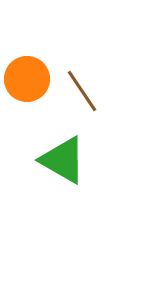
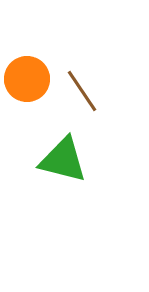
green triangle: rotated 16 degrees counterclockwise
